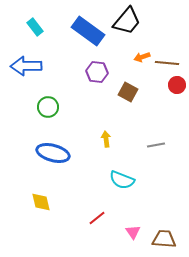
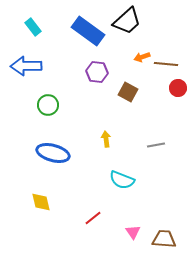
black trapezoid: rotated 8 degrees clockwise
cyan rectangle: moved 2 px left
brown line: moved 1 px left, 1 px down
red circle: moved 1 px right, 3 px down
green circle: moved 2 px up
red line: moved 4 px left
